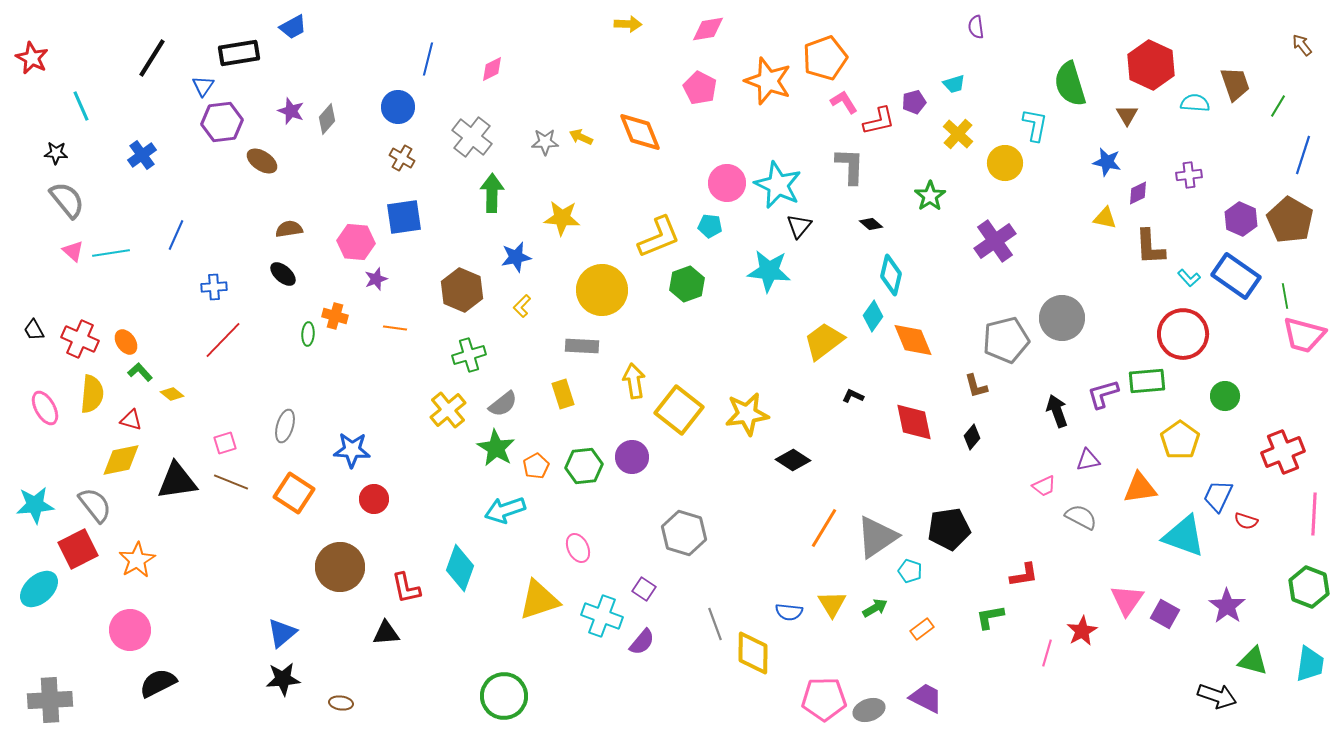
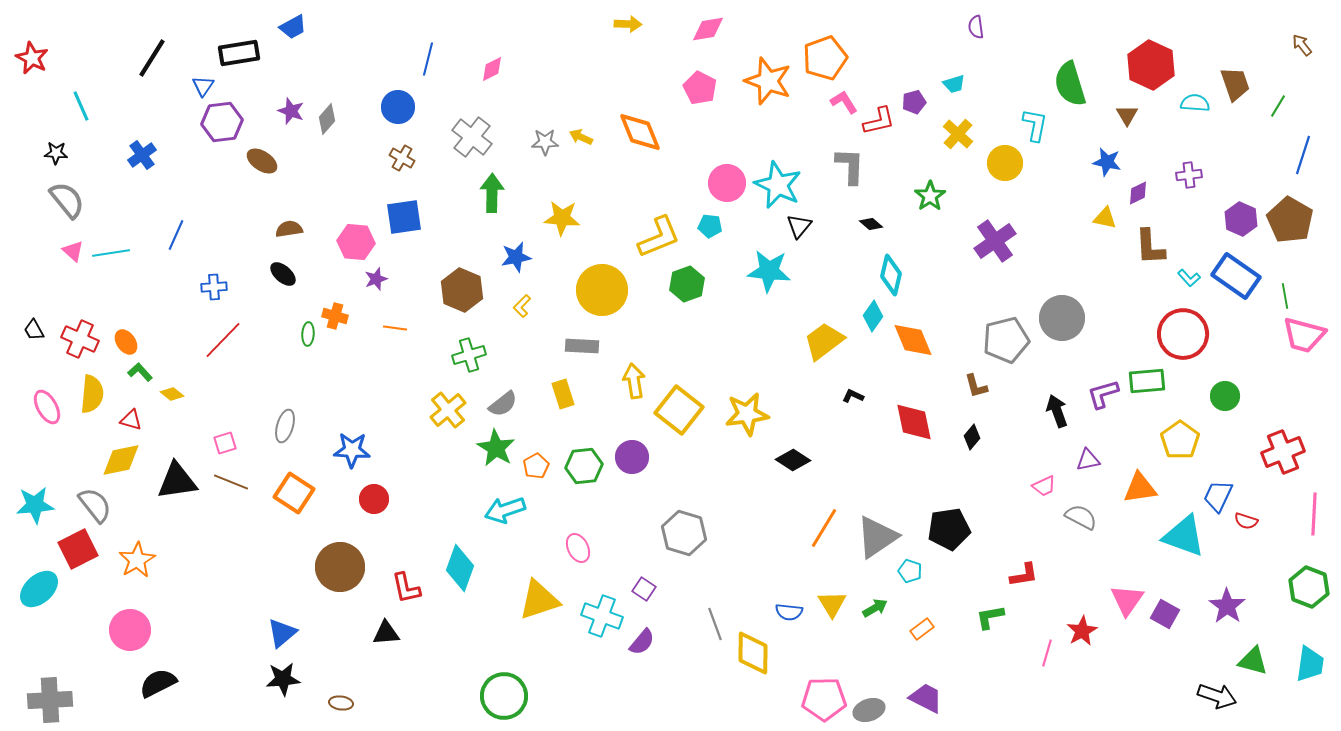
pink ellipse at (45, 408): moved 2 px right, 1 px up
